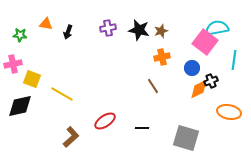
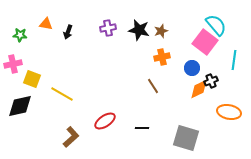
cyan semicircle: moved 1 px left, 3 px up; rotated 60 degrees clockwise
